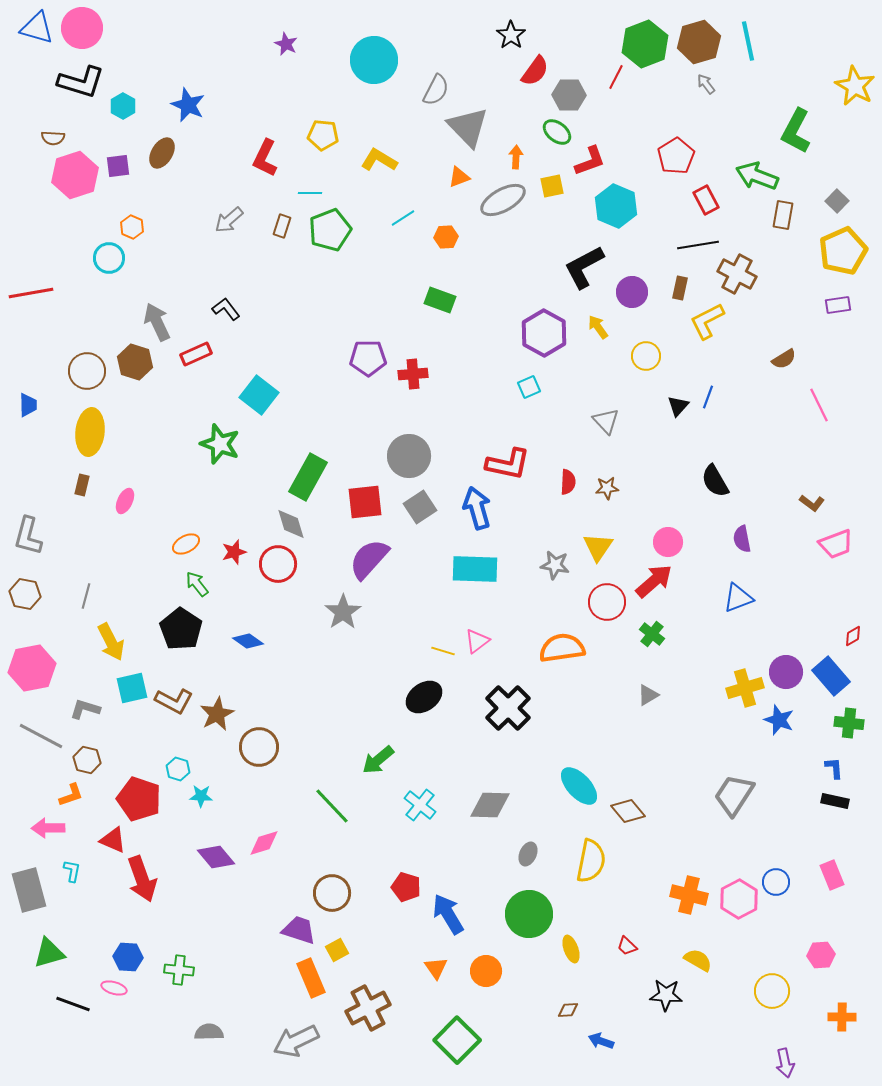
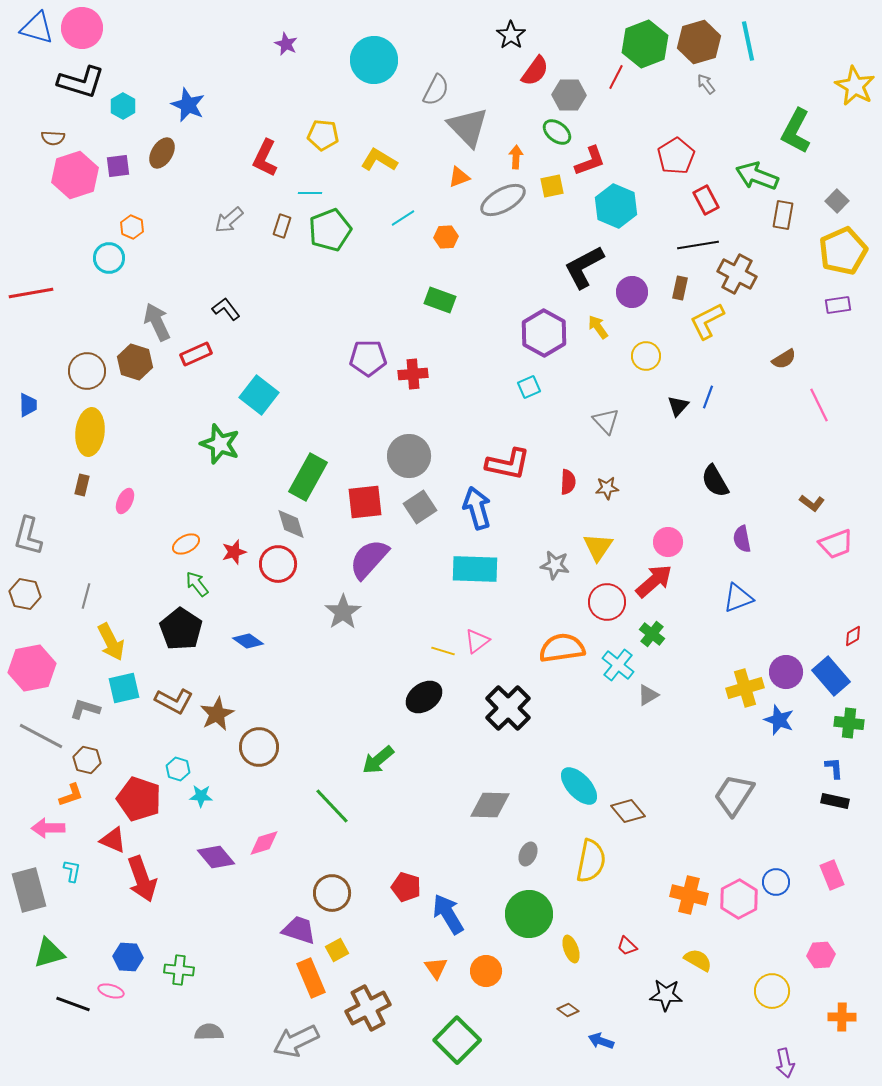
cyan square at (132, 688): moved 8 px left
cyan cross at (420, 805): moved 198 px right, 140 px up
pink ellipse at (114, 988): moved 3 px left, 3 px down
brown diamond at (568, 1010): rotated 40 degrees clockwise
